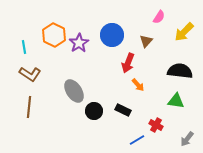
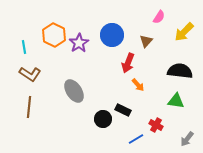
black circle: moved 9 px right, 8 px down
blue line: moved 1 px left, 1 px up
